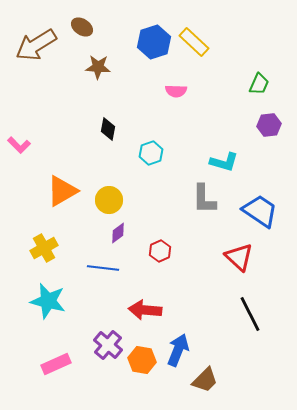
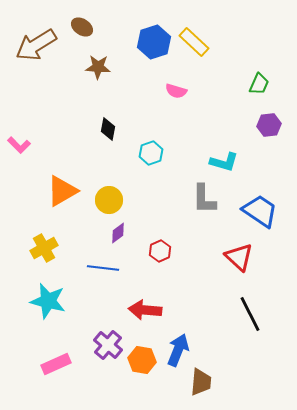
pink semicircle: rotated 15 degrees clockwise
brown trapezoid: moved 4 px left, 2 px down; rotated 40 degrees counterclockwise
